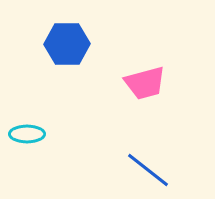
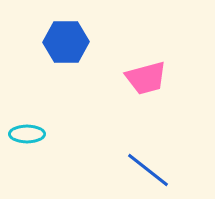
blue hexagon: moved 1 px left, 2 px up
pink trapezoid: moved 1 px right, 5 px up
